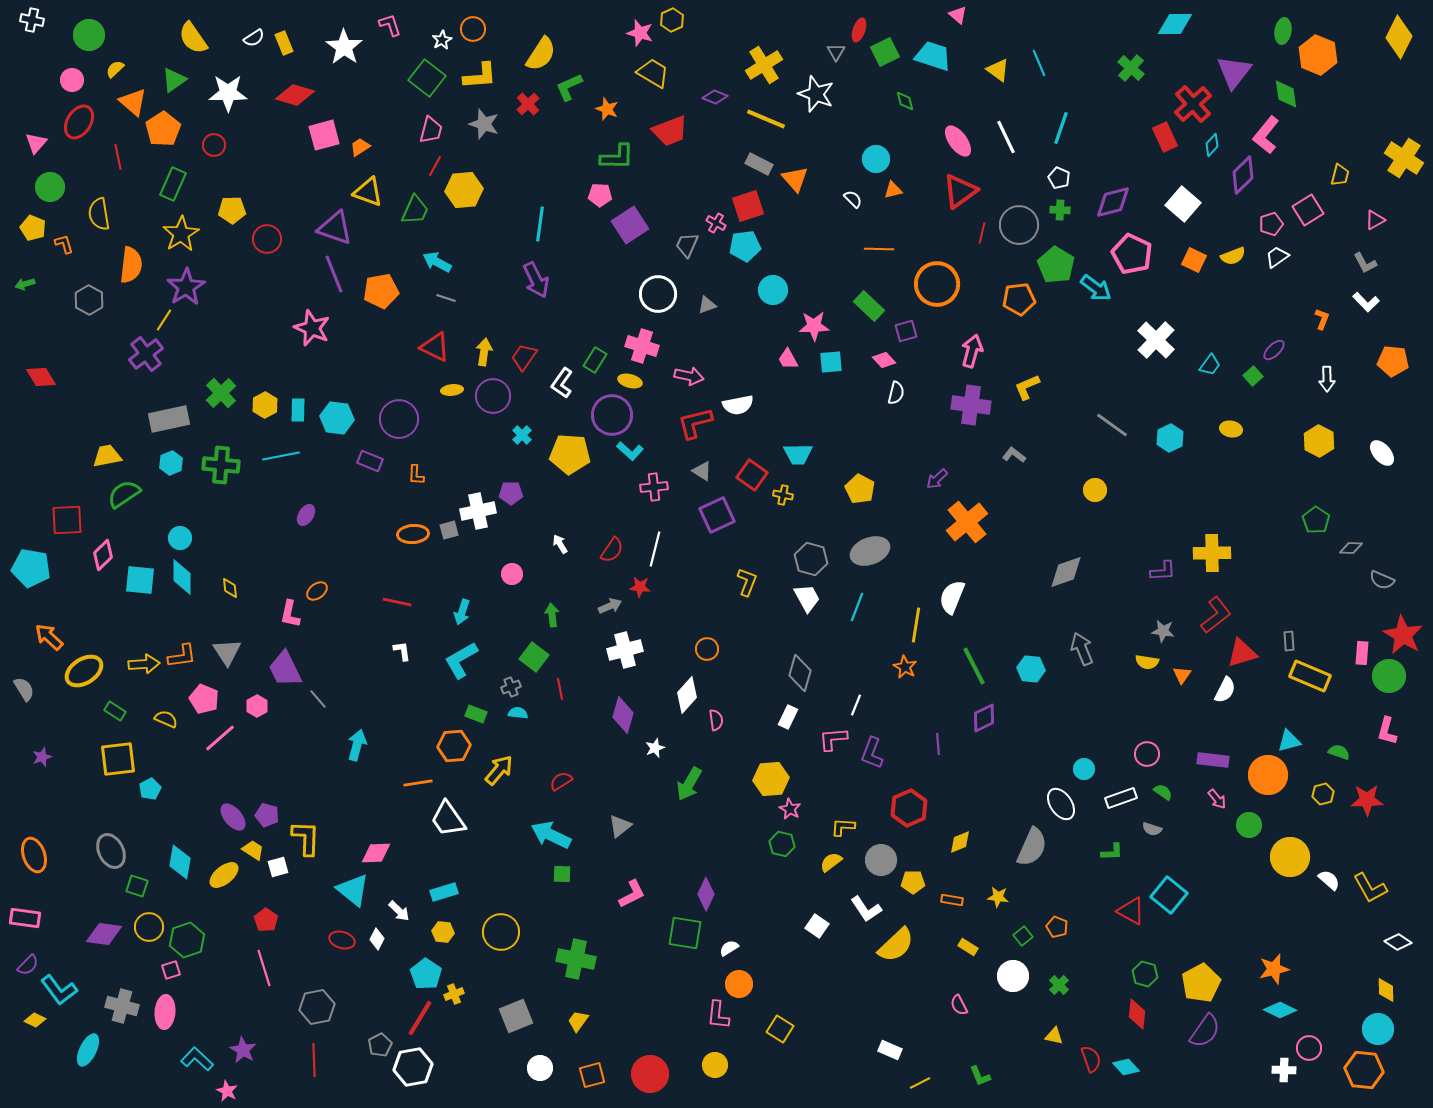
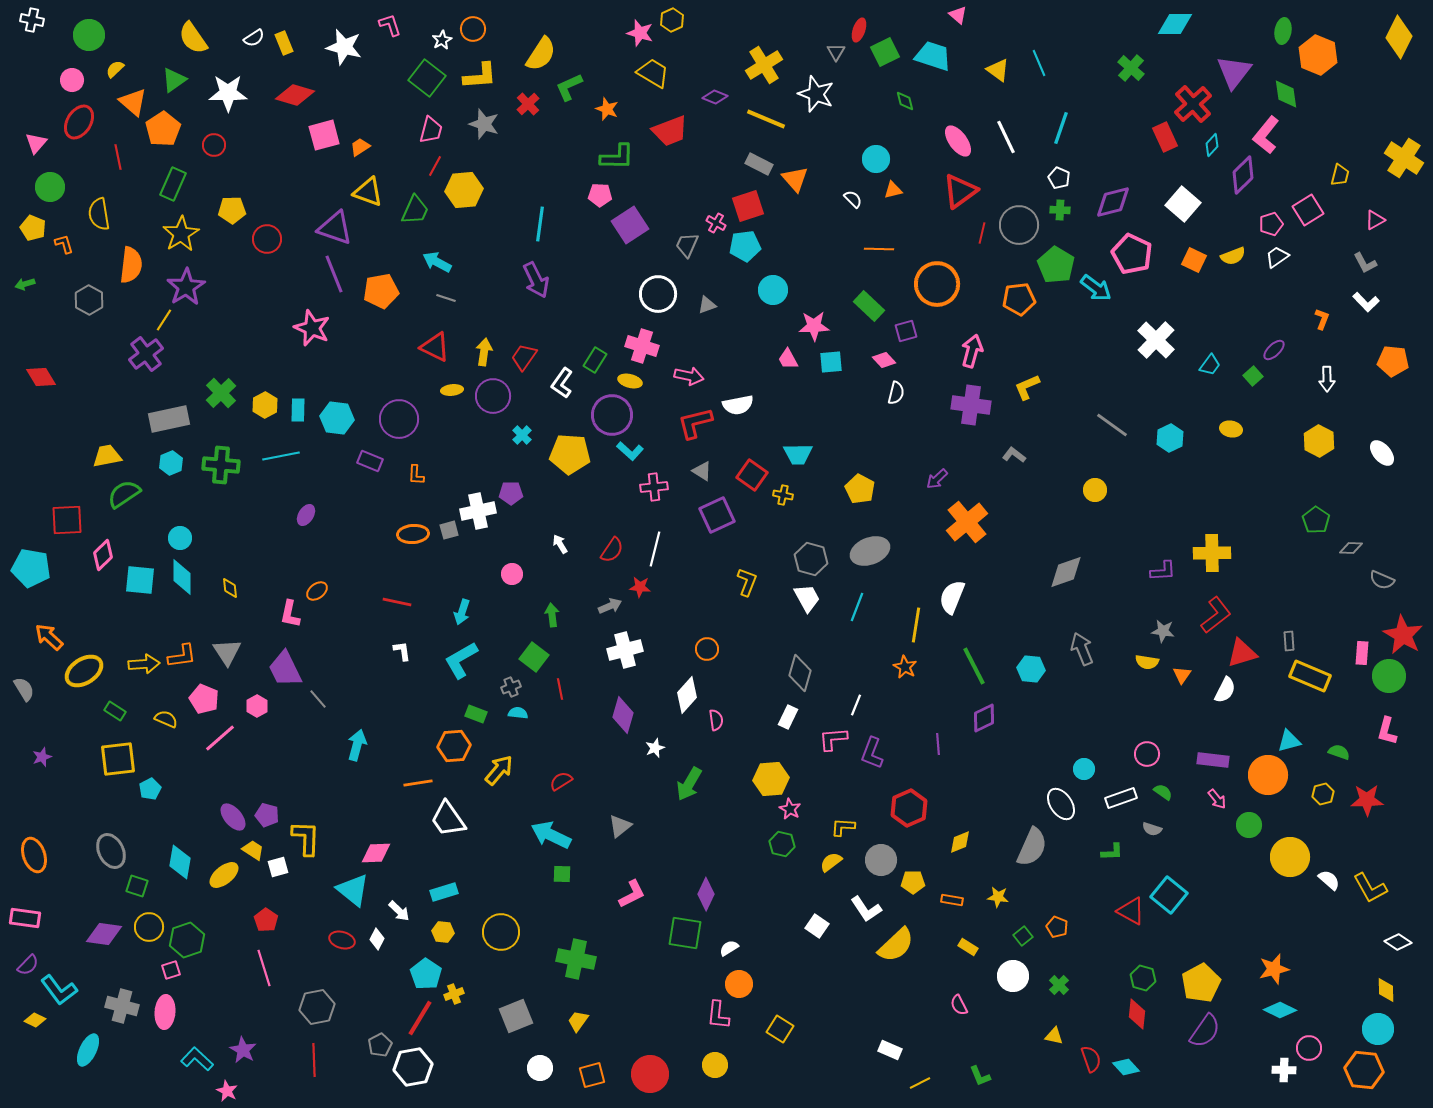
white star at (344, 47): rotated 21 degrees counterclockwise
green hexagon at (1145, 974): moved 2 px left, 4 px down
